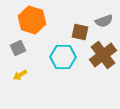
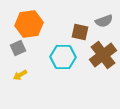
orange hexagon: moved 3 px left, 4 px down; rotated 24 degrees counterclockwise
